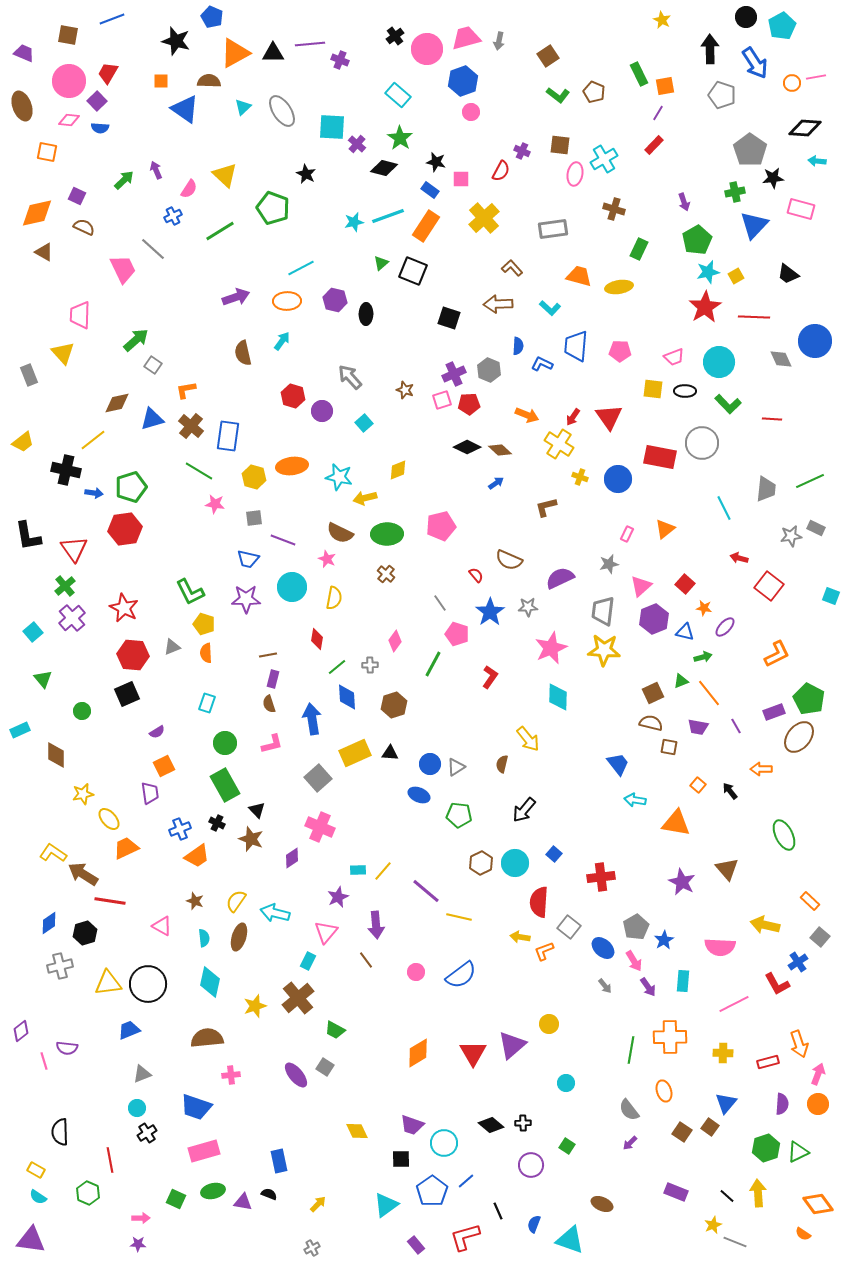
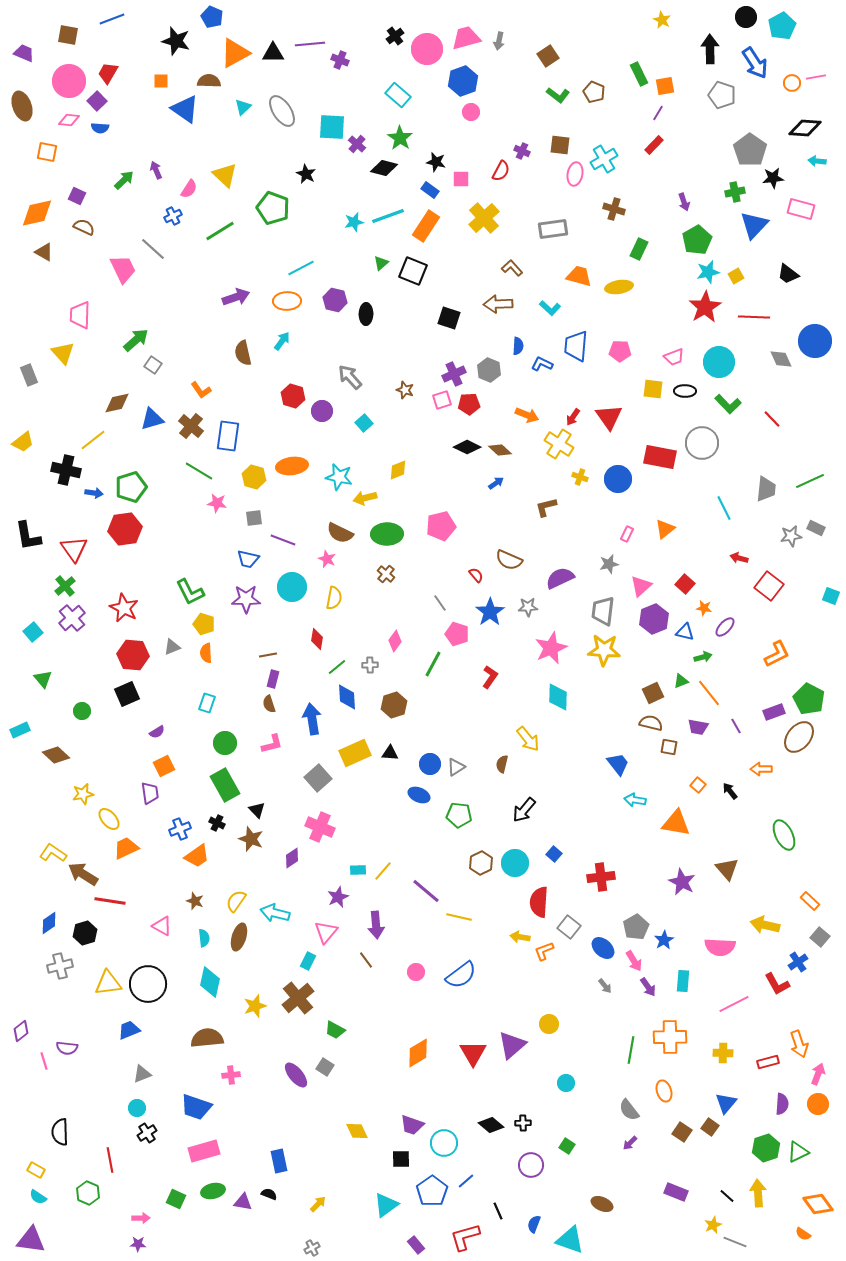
orange L-shape at (186, 390): moved 15 px right; rotated 115 degrees counterclockwise
red line at (772, 419): rotated 42 degrees clockwise
pink star at (215, 504): moved 2 px right, 1 px up
brown diamond at (56, 755): rotated 48 degrees counterclockwise
